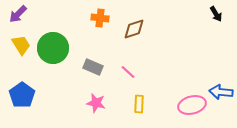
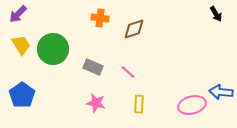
green circle: moved 1 px down
